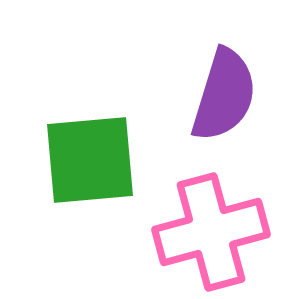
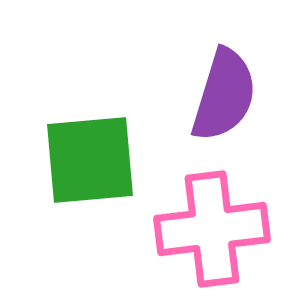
pink cross: moved 1 px right, 3 px up; rotated 8 degrees clockwise
